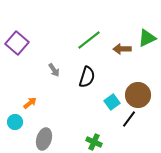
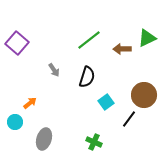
brown circle: moved 6 px right
cyan square: moved 6 px left
